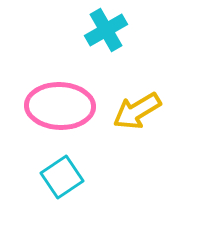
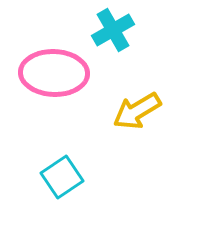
cyan cross: moved 7 px right
pink ellipse: moved 6 px left, 33 px up
